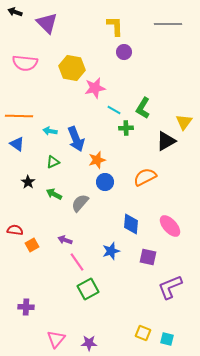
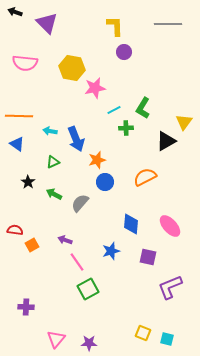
cyan line: rotated 56 degrees counterclockwise
